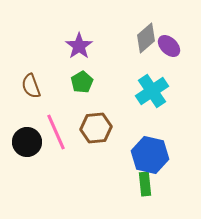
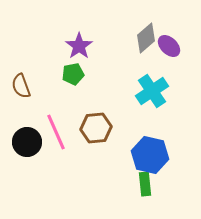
green pentagon: moved 9 px left, 8 px up; rotated 20 degrees clockwise
brown semicircle: moved 10 px left
